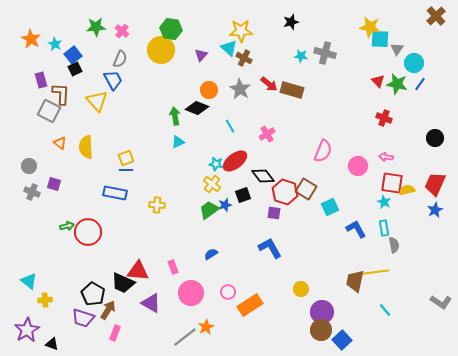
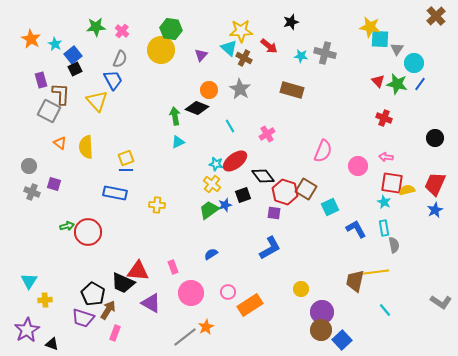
red arrow at (269, 84): moved 38 px up
blue L-shape at (270, 248): rotated 90 degrees clockwise
cyan triangle at (29, 281): rotated 24 degrees clockwise
